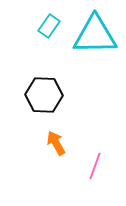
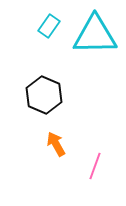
black hexagon: rotated 21 degrees clockwise
orange arrow: moved 1 px down
